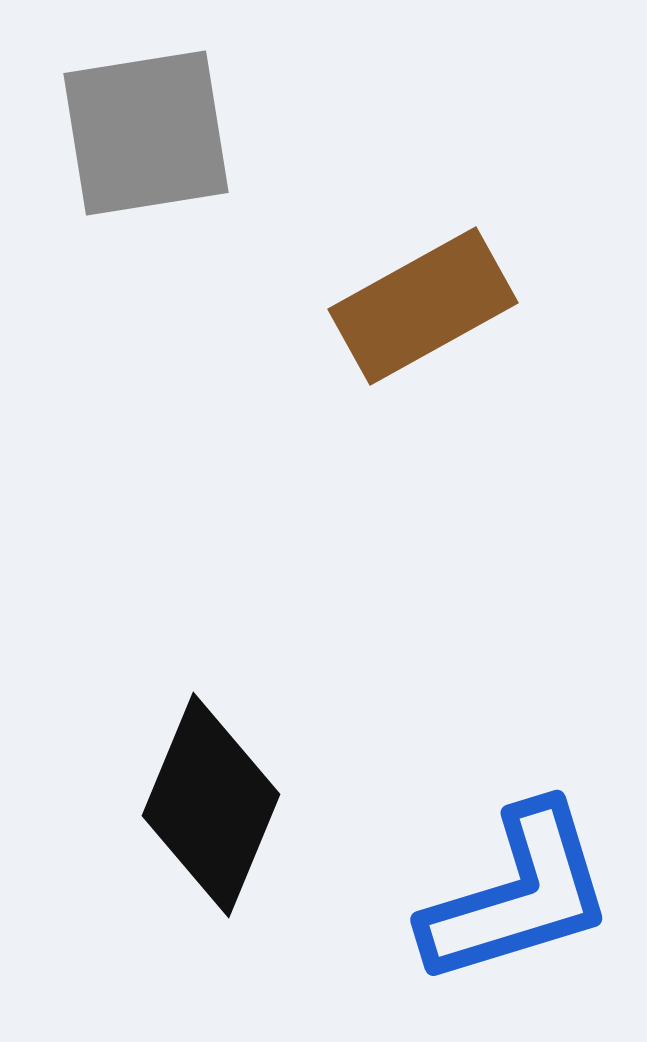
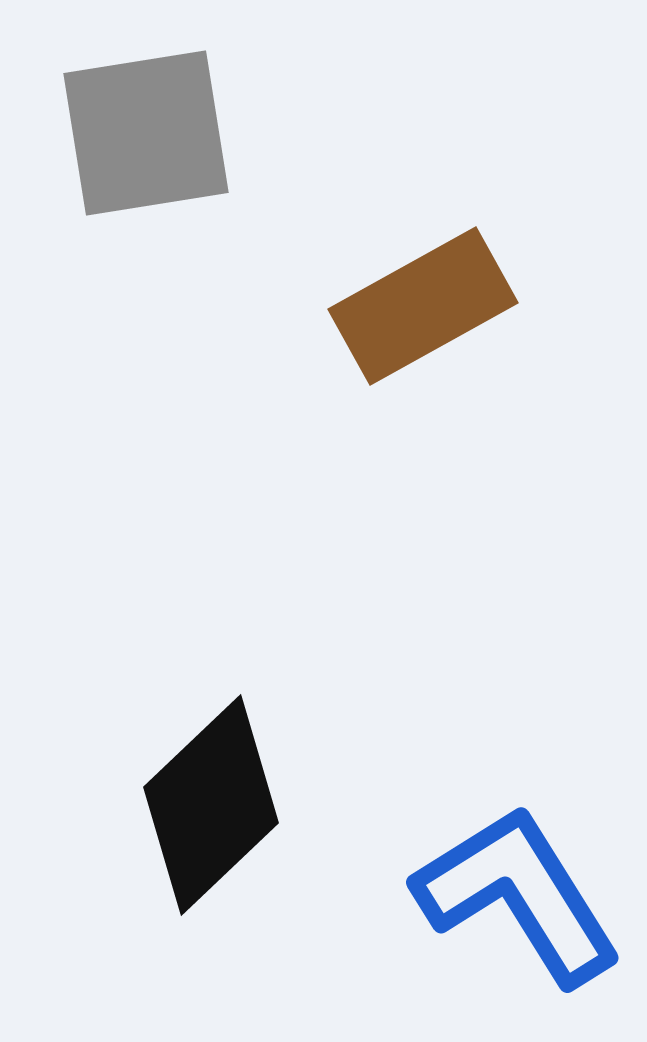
black diamond: rotated 24 degrees clockwise
blue L-shape: rotated 105 degrees counterclockwise
